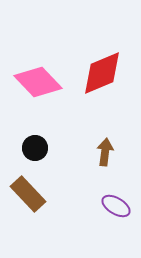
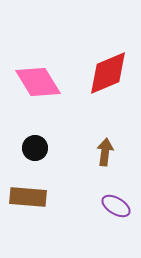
red diamond: moved 6 px right
pink diamond: rotated 12 degrees clockwise
brown rectangle: moved 3 px down; rotated 42 degrees counterclockwise
